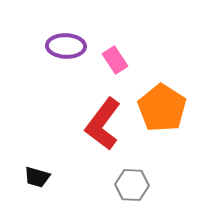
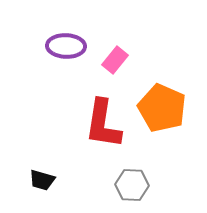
pink rectangle: rotated 72 degrees clockwise
orange pentagon: rotated 9 degrees counterclockwise
red L-shape: rotated 28 degrees counterclockwise
black trapezoid: moved 5 px right, 3 px down
